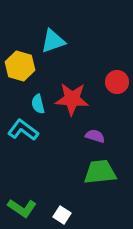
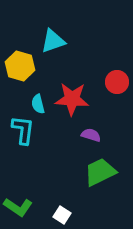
cyan L-shape: rotated 60 degrees clockwise
purple semicircle: moved 4 px left, 1 px up
green trapezoid: rotated 20 degrees counterclockwise
green L-shape: moved 4 px left, 1 px up
